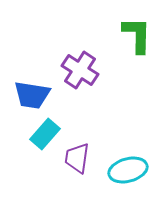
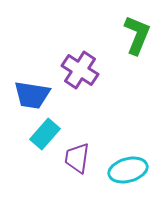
green L-shape: rotated 21 degrees clockwise
